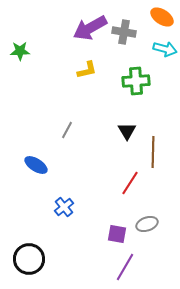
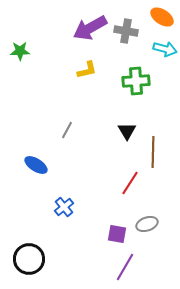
gray cross: moved 2 px right, 1 px up
